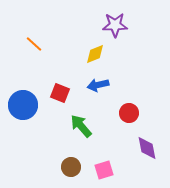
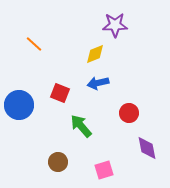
blue arrow: moved 2 px up
blue circle: moved 4 px left
brown circle: moved 13 px left, 5 px up
